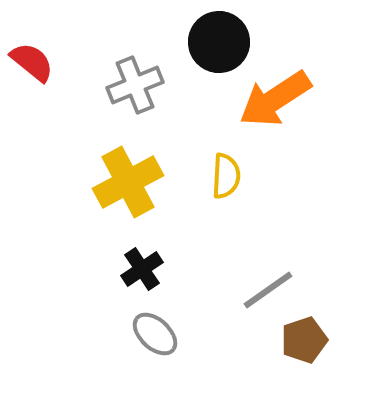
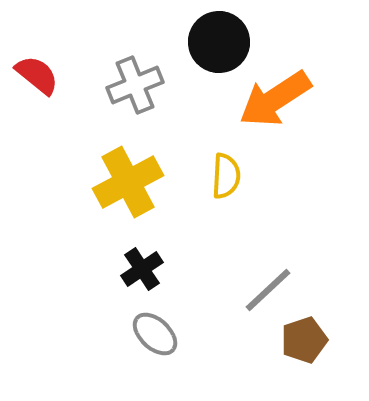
red semicircle: moved 5 px right, 13 px down
gray line: rotated 8 degrees counterclockwise
